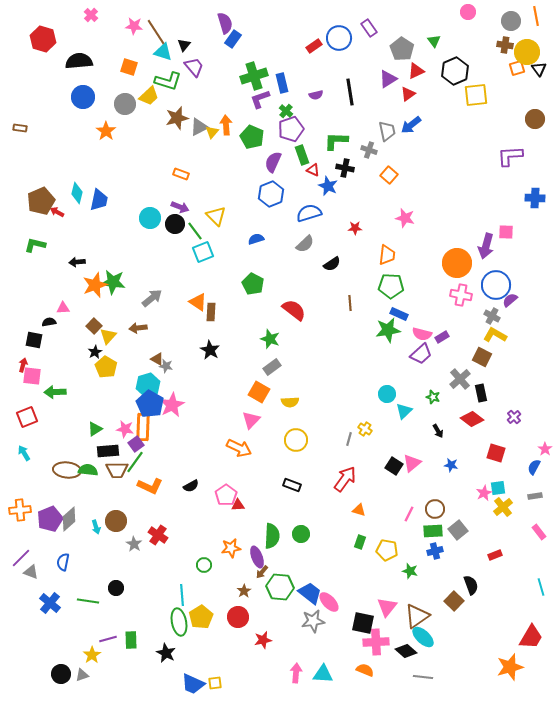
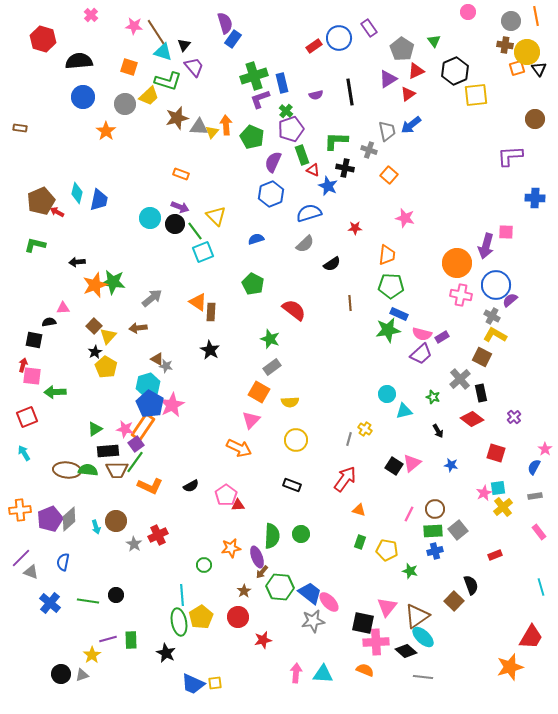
gray triangle at (199, 127): rotated 30 degrees clockwise
cyan triangle at (404, 411): rotated 30 degrees clockwise
orange rectangle at (143, 427): rotated 32 degrees clockwise
red cross at (158, 535): rotated 30 degrees clockwise
black circle at (116, 588): moved 7 px down
